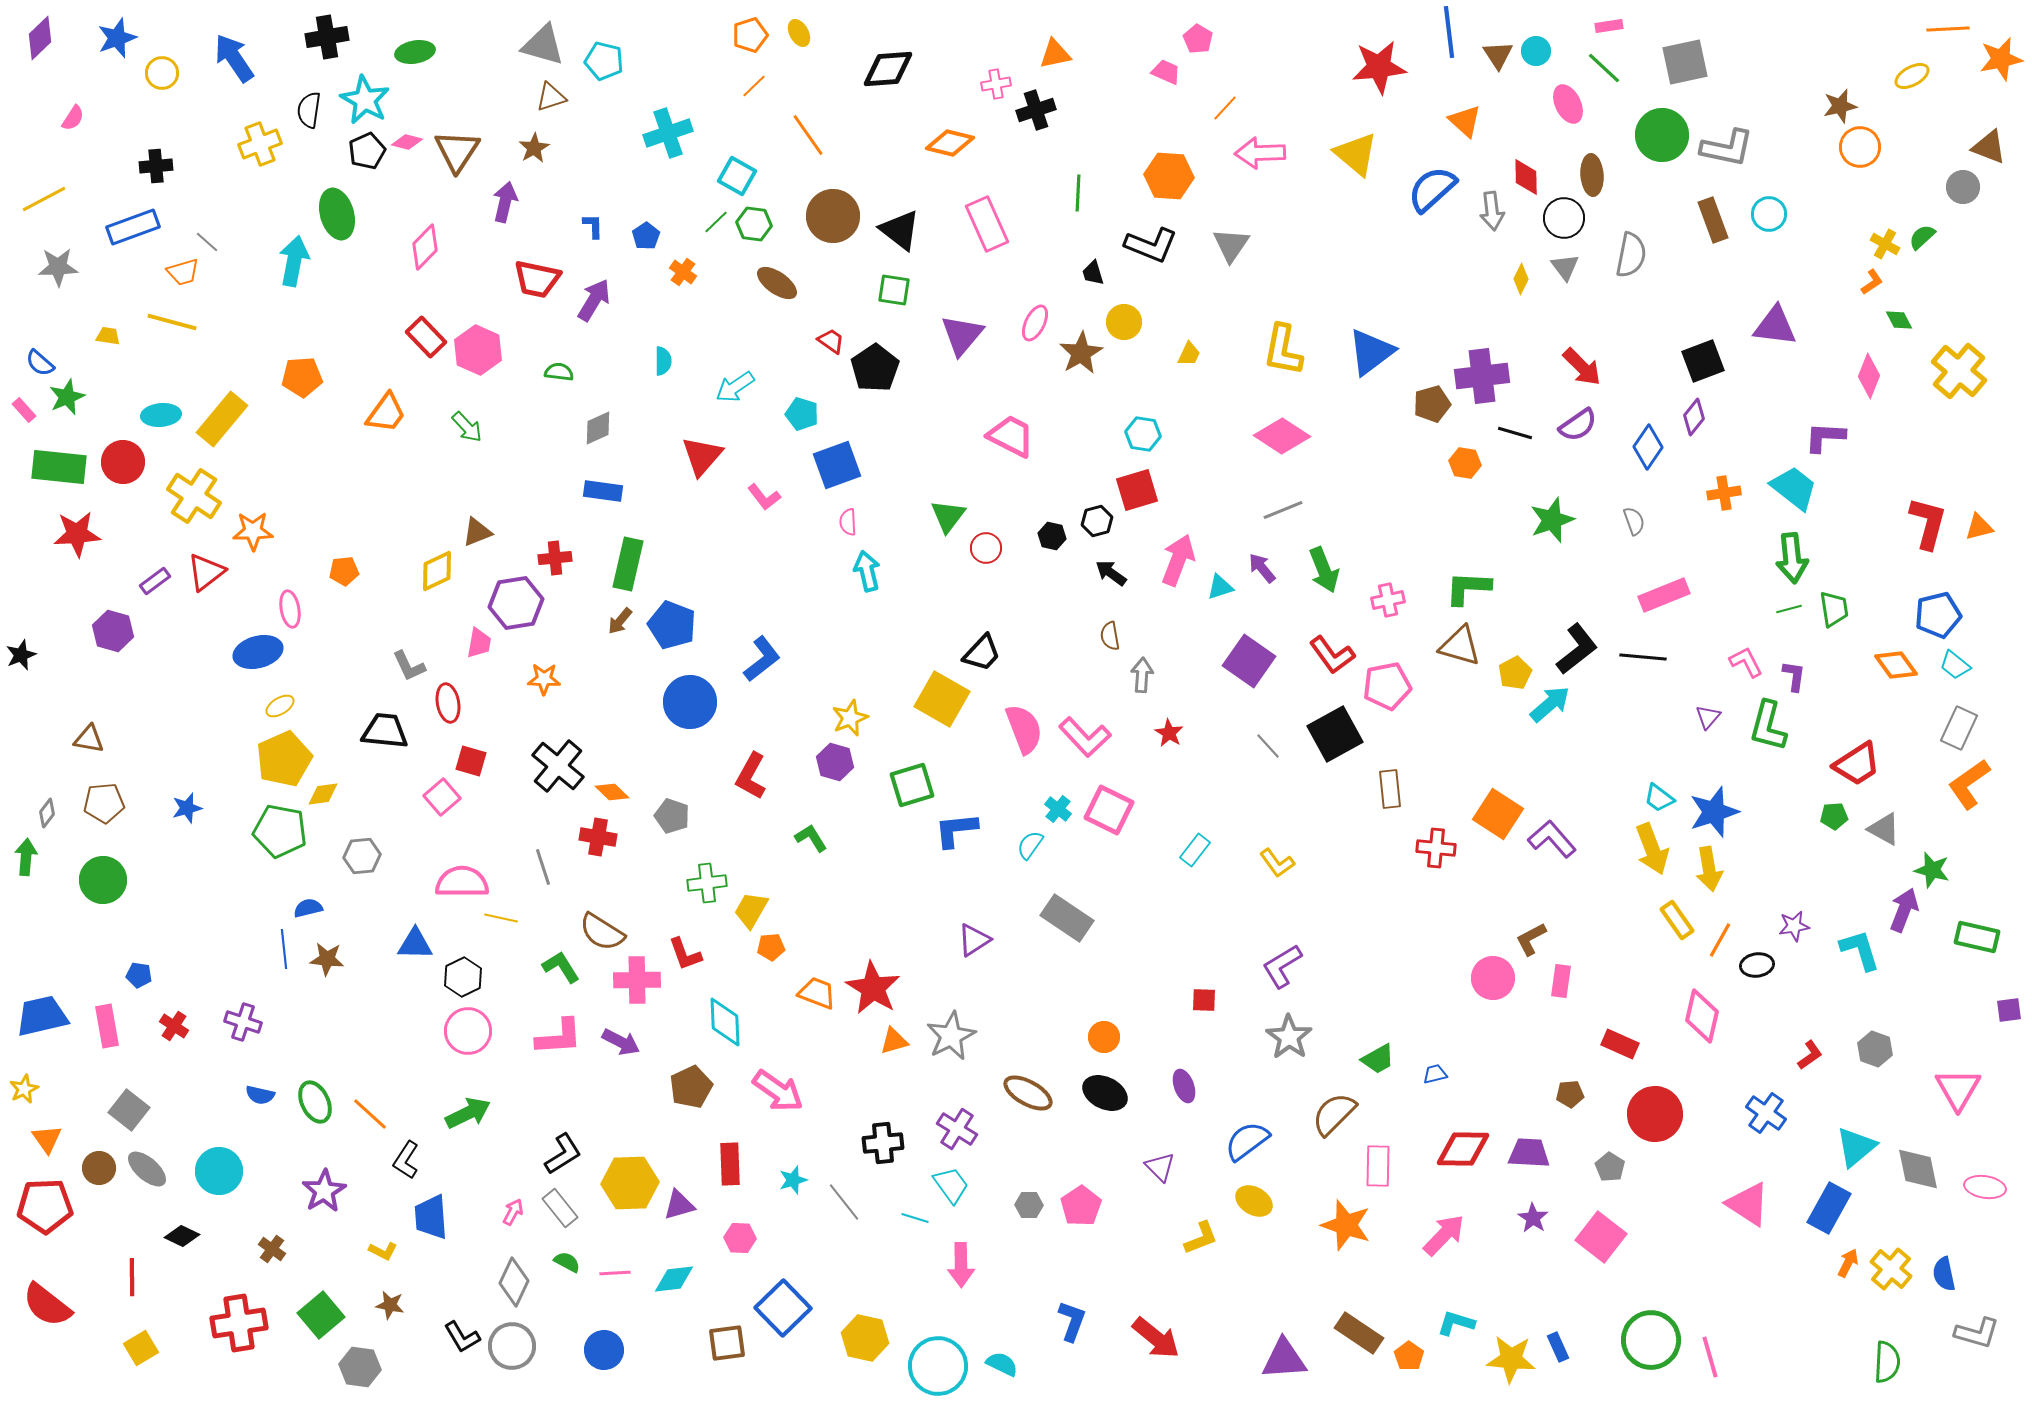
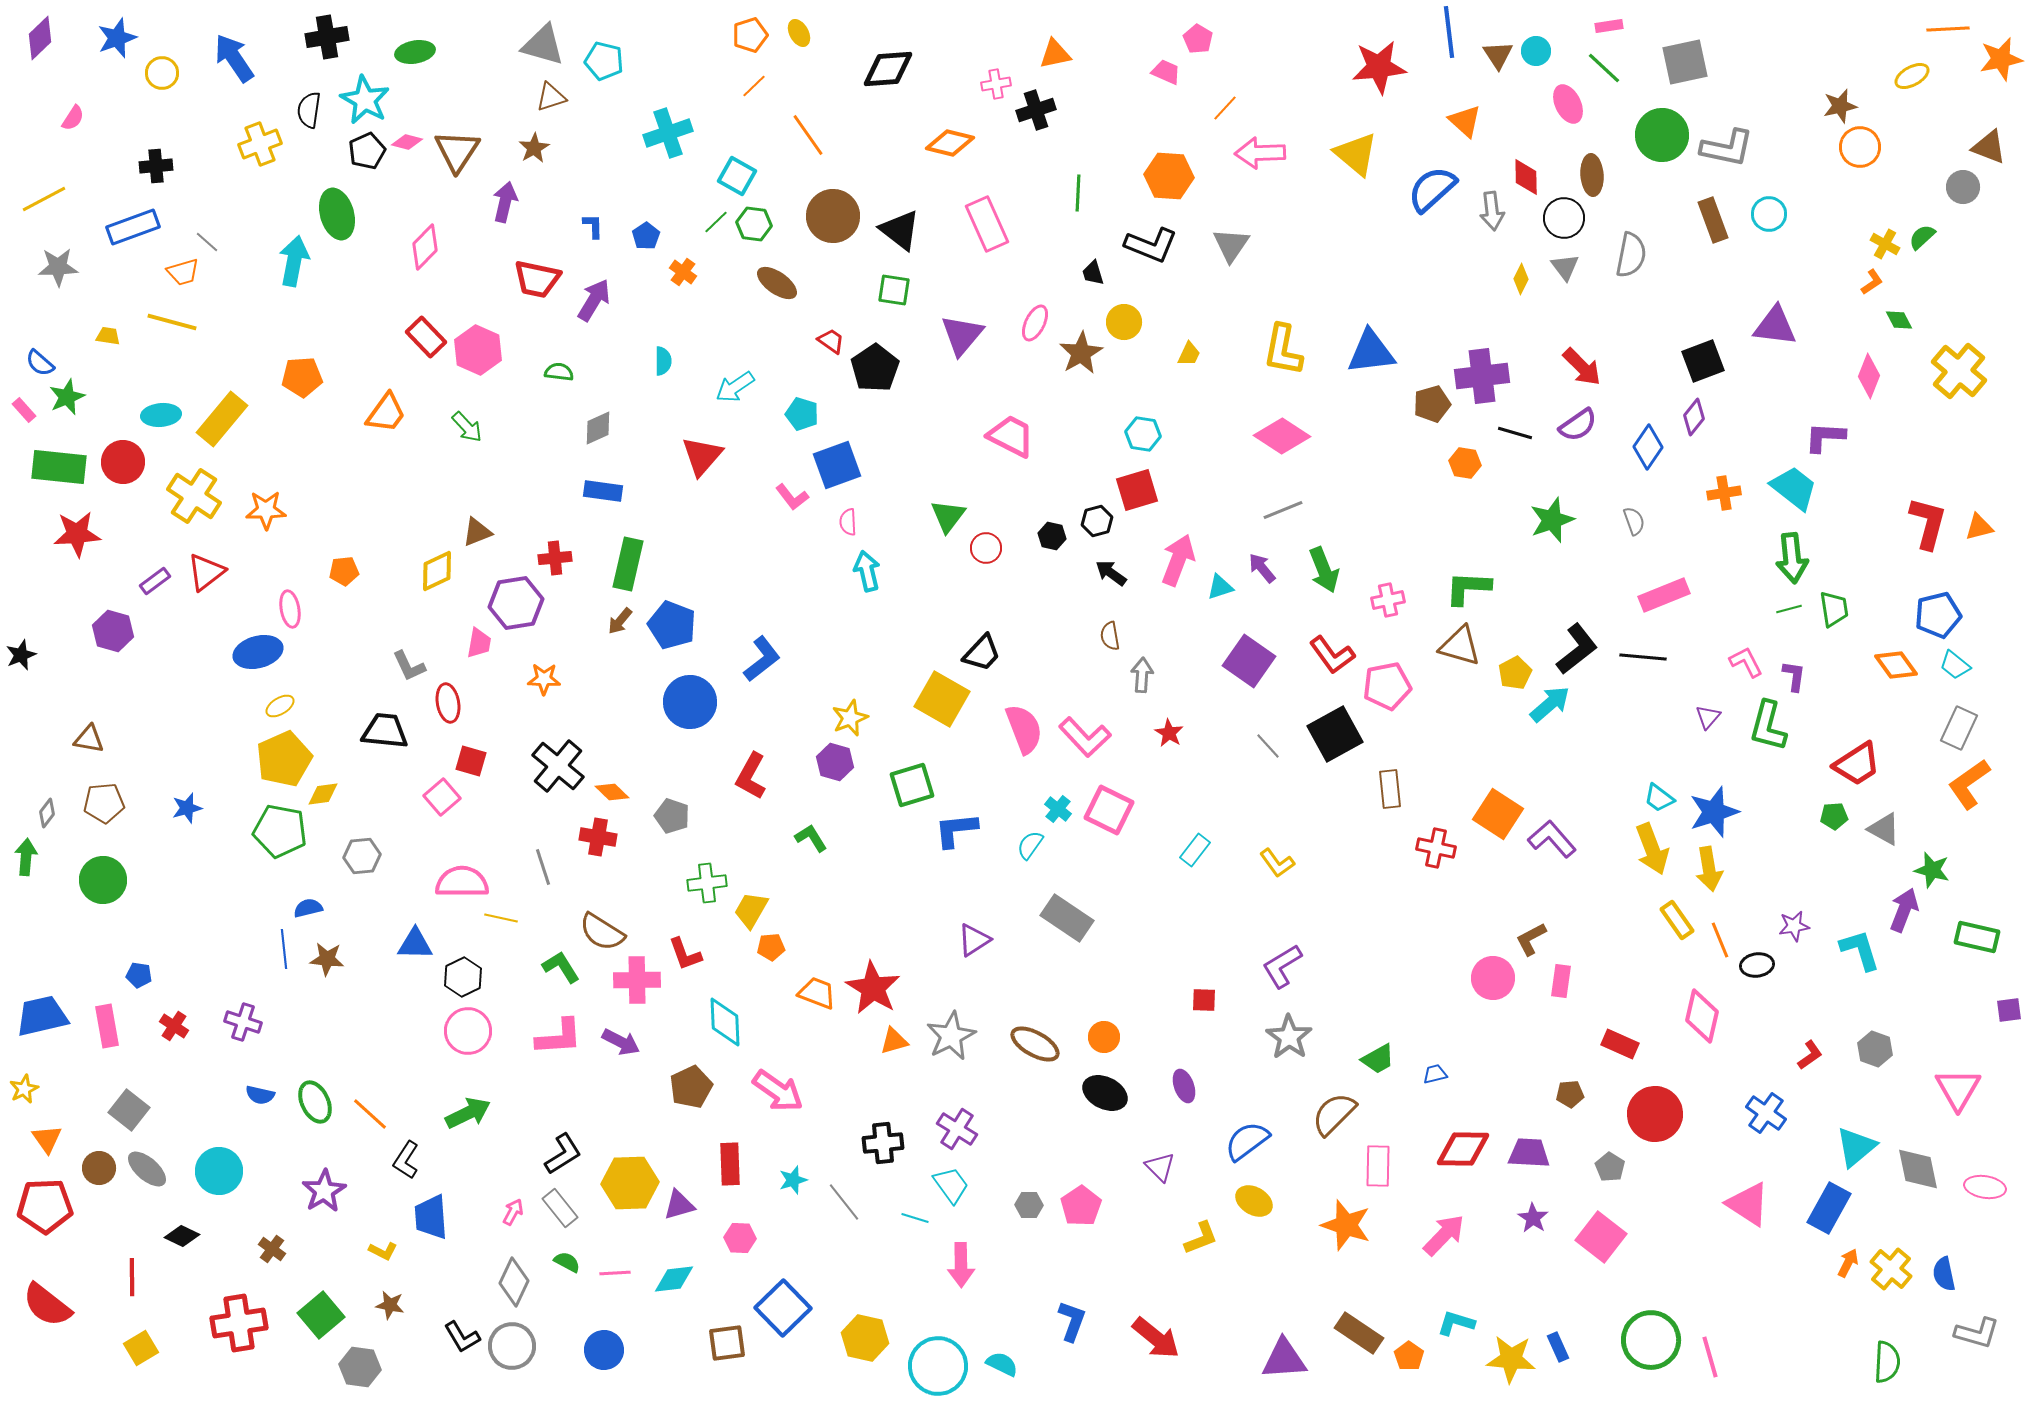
blue triangle at (1371, 352): rotated 30 degrees clockwise
pink L-shape at (764, 497): moved 28 px right
orange star at (253, 531): moved 13 px right, 21 px up
red cross at (1436, 848): rotated 6 degrees clockwise
orange line at (1720, 940): rotated 51 degrees counterclockwise
brown ellipse at (1028, 1093): moved 7 px right, 49 px up
